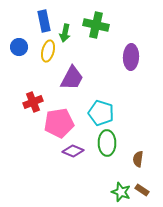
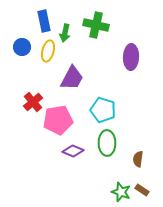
blue circle: moved 3 px right
red cross: rotated 18 degrees counterclockwise
cyan pentagon: moved 2 px right, 3 px up
pink pentagon: moved 1 px left, 3 px up
